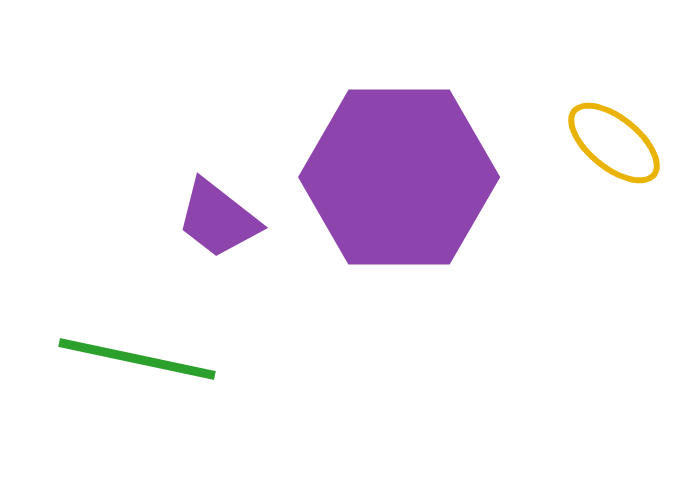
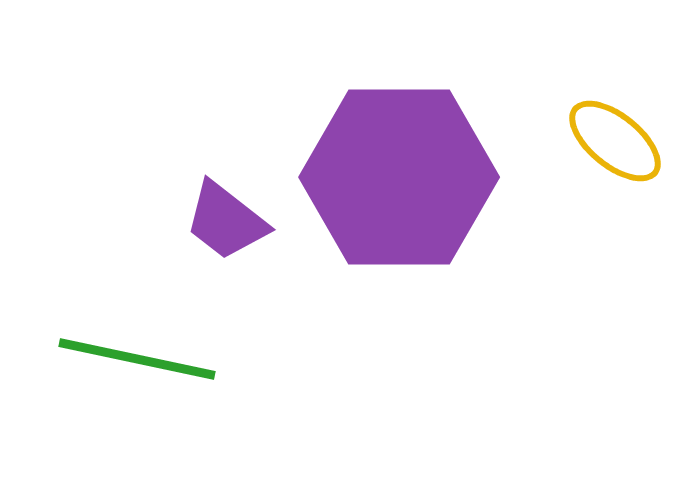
yellow ellipse: moved 1 px right, 2 px up
purple trapezoid: moved 8 px right, 2 px down
